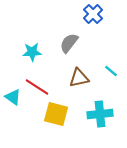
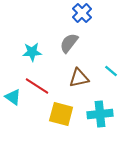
blue cross: moved 11 px left, 1 px up
red line: moved 1 px up
yellow square: moved 5 px right
